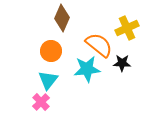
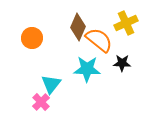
brown diamond: moved 16 px right, 9 px down
yellow cross: moved 1 px left, 5 px up
orange semicircle: moved 5 px up
orange circle: moved 19 px left, 13 px up
cyan star: rotated 8 degrees clockwise
cyan triangle: moved 3 px right, 4 px down
